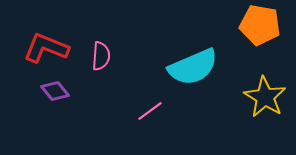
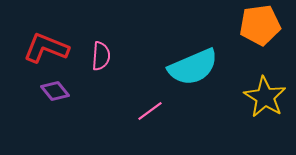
orange pentagon: rotated 18 degrees counterclockwise
